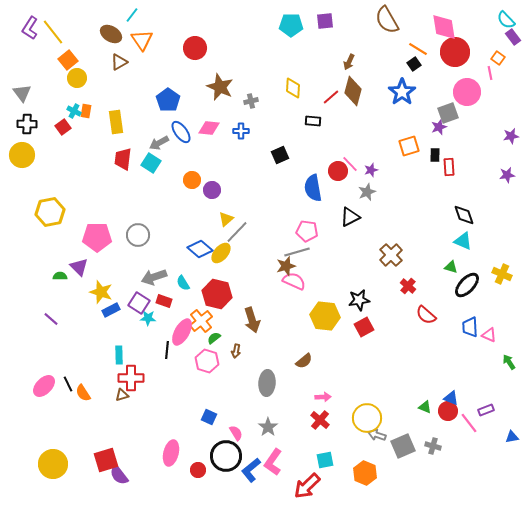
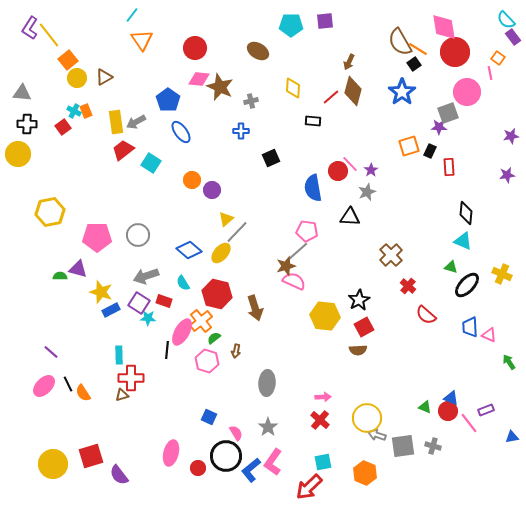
brown semicircle at (387, 20): moved 13 px right, 22 px down
yellow line at (53, 32): moved 4 px left, 3 px down
brown ellipse at (111, 34): moved 147 px right, 17 px down
brown triangle at (119, 62): moved 15 px left, 15 px down
gray triangle at (22, 93): rotated 48 degrees counterclockwise
orange rectangle at (86, 111): rotated 32 degrees counterclockwise
purple star at (439, 127): rotated 21 degrees clockwise
pink diamond at (209, 128): moved 10 px left, 49 px up
gray arrow at (159, 143): moved 23 px left, 21 px up
yellow circle at (22, 155): moved 4 px left, 1 px up
black square at (280, 155): moved 9 px left, 3 px down
black rectangle at (435, 155): moved 5 px left, 4 px up; rotated 24 degrees clockwise
red trapezoid at (123, 159): moved 9 px up; rotated 45 degrees clockwise
purple star at (371, 170): rotated 16 degrees counterclockwise
black diamond at (464, 215): moved 2 px right, 2 px up; rotated 25 degrees clockwise
black triangle at (350, 217): rotated 30 degrees clockwise
blue diamond at (200, 249): moved 11 px left, 1 px down
gray line at (297, 252): rotated 25 degrees counterclockwise
purple triangle at (79, 267): moved 1 px left, 2 px down; rotated 30 degrees counterclockwise
gray arrow at (154, 277): moved 8 px left, 1 px up
black star at (359, 300): rotated 20 degrees counterclockwise
purple line at (51, 319): moved 33 px down
brown arrow at (252, 320): moved 3 px right, 12 px up
brown semicircle at (304, 361): moved 54 px right, 11 px up; rotated 36 degrees clockwise
gray square at (403, 446): rotated 15 degrees clockwise
red square at (106, 460): moved 15 px left, 4 px up
cyan square at (325, 460): moved 2 px left, 2 px down
red circle at (198, 470): moved 2 px up
red arrow at (307, 486): moved 2 px right, 1 px down
